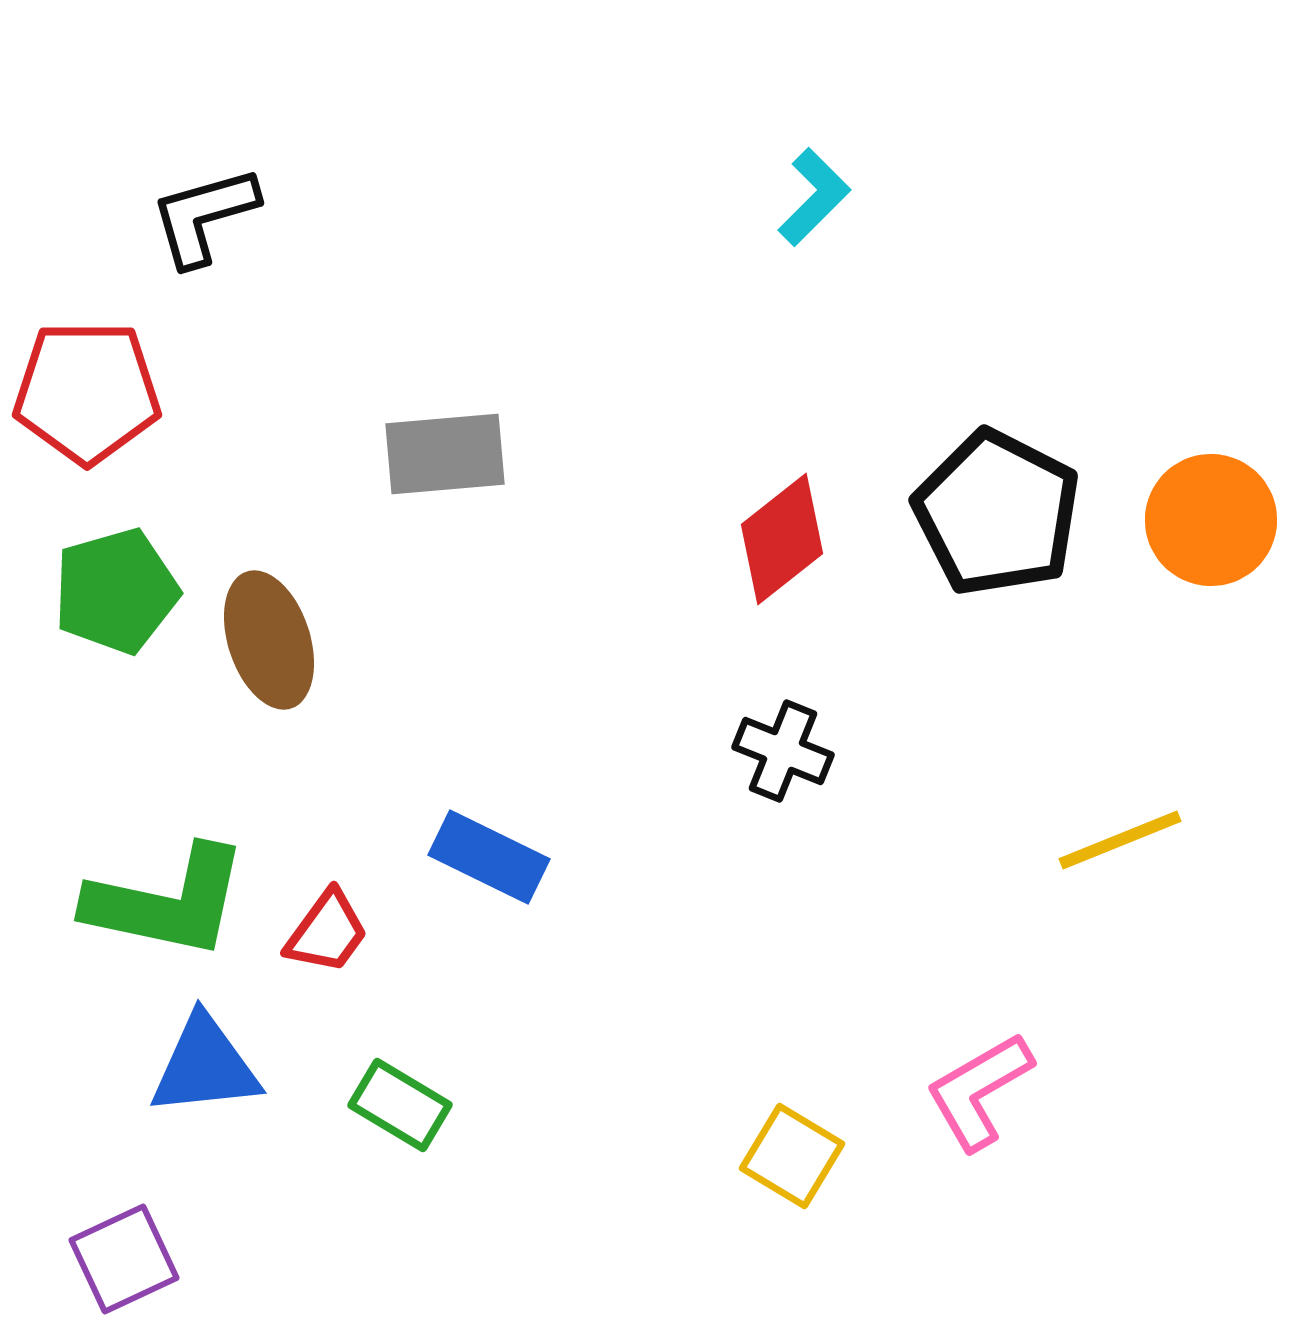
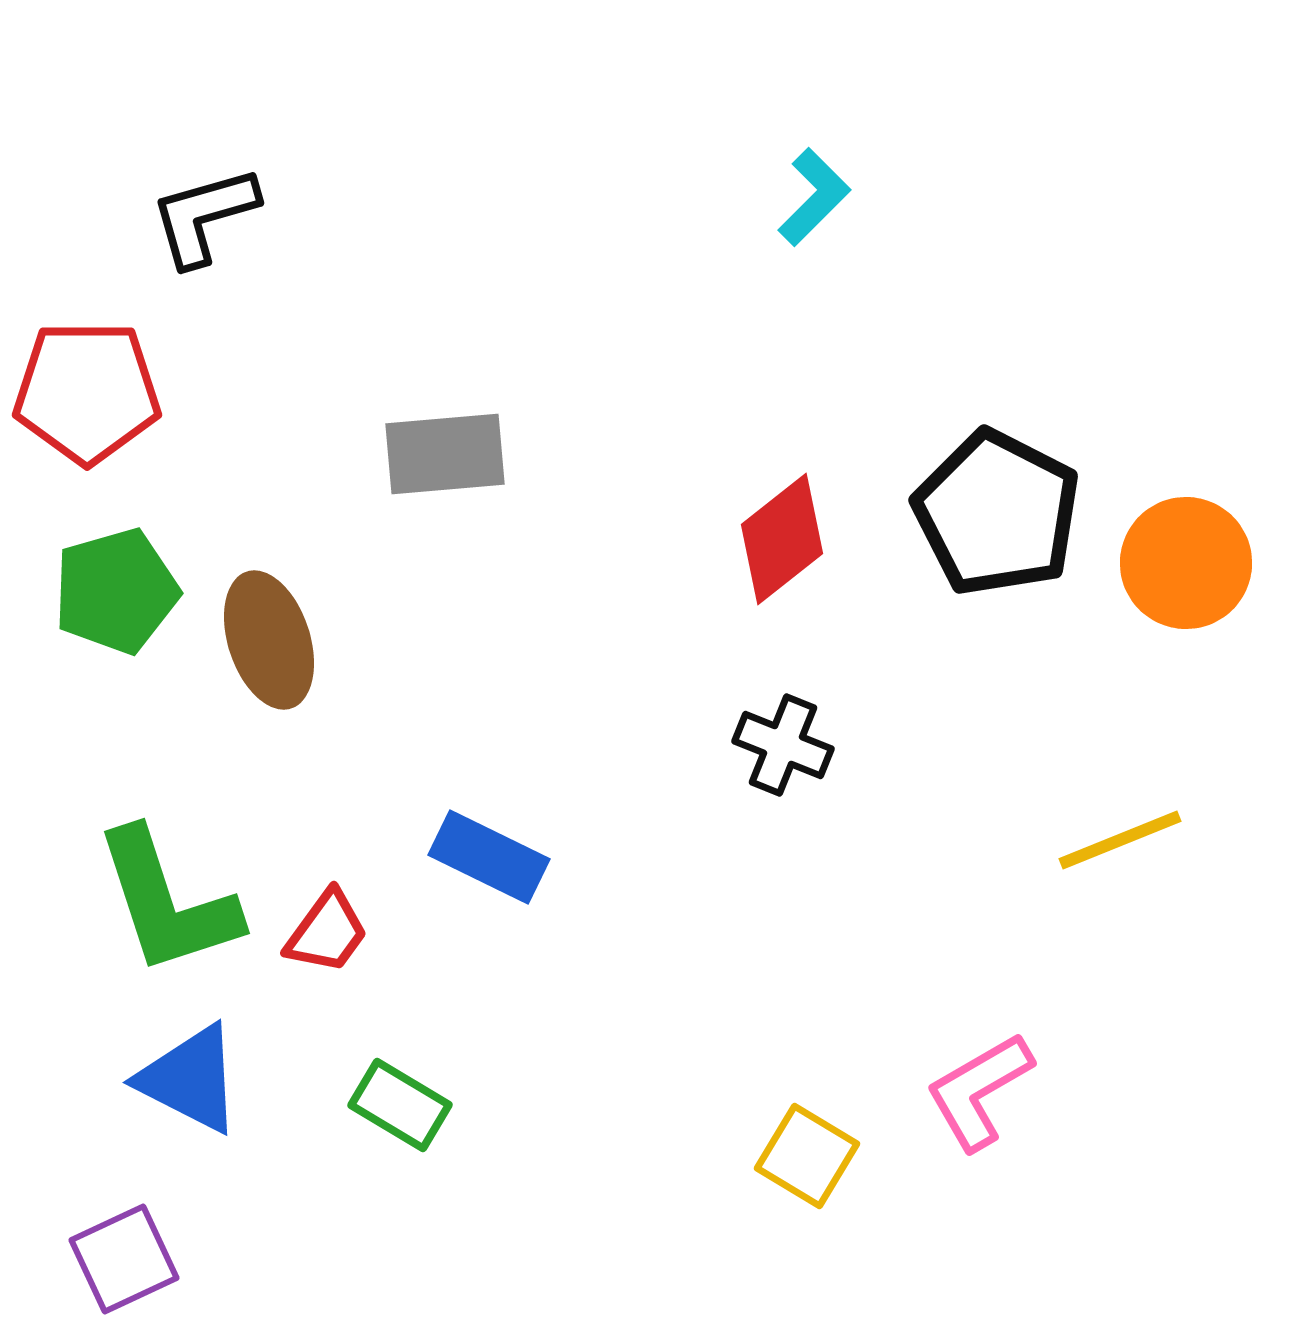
orange circle: moved 25 px left, 43 px down
black cross: moved 6 px up
green L-shape: rotated 60 degrees clockwise
blue triangle: moved 15 px left, 13 px down; rotated 33 degrees clockwise
yellow square: moved 15 px right
